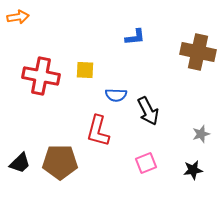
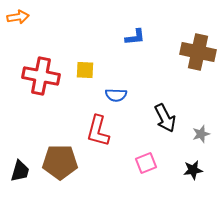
black arrow: moved 17 px right, 7 px down
black trapezoid: moved 8 px down; rotated 30 degrees counterclockwise
